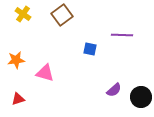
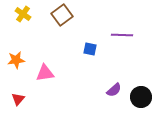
pink triangle: rotated 24 degrees counterclockwise
red triangle: rotated 32 degrees counterclockwise
